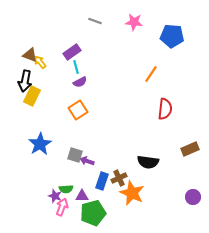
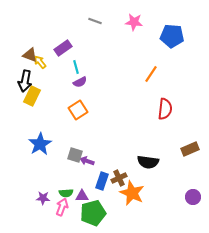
purple rectangle: moved 9 px left, 4 px up
green semicircle: moved 4 px down
purple star: moved 12 px left, 2 px down; rotated 16 degrees counterclockwise
